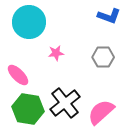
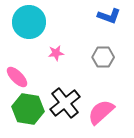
pink ellipse: moved 1 px left, 2 px down
